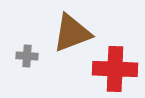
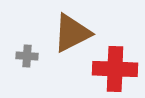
brown triangle: rotated 6 degrees counterclockwise
